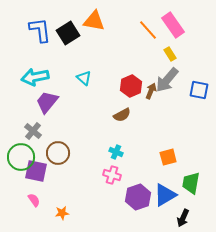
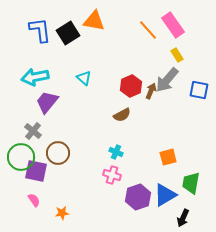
yellow rectangle: moved 7 px right, 1 px down
